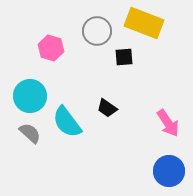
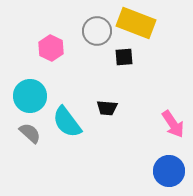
yellow rectangle: moved 8 px left
pink hexagon: rotated 10 degrees clockwise
black trapezoid: rotated 30 degrees counterclockwise
pink arrow: moved 5 px right, 1 px down
